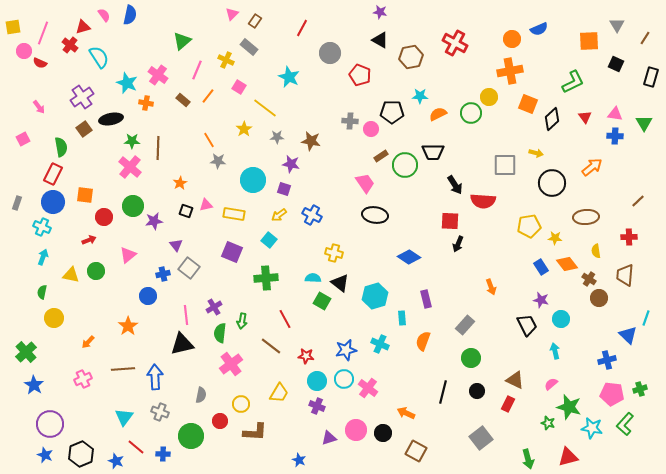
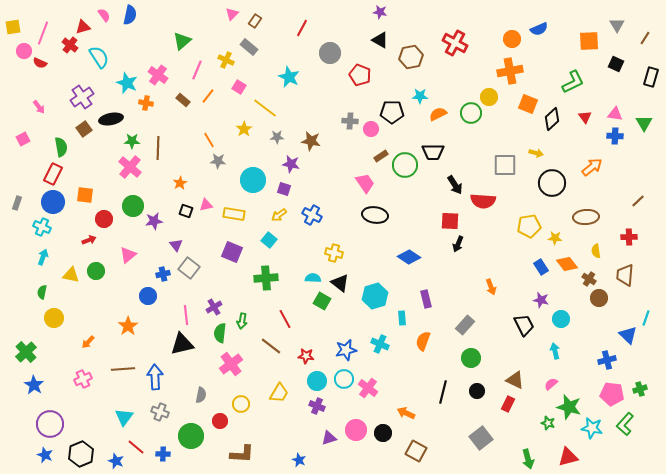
red circle at (104, 217): moved 2 px down
black trapezoid at (527, 325): moved 3 px left
brown L-shape at (255, 432): moved 13 px left, 22 px down
